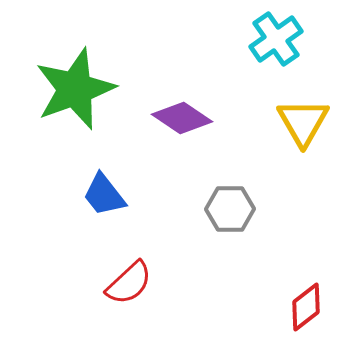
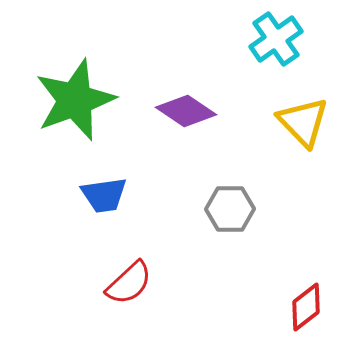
green star: moved 11 px down
purple diamond: moved 4 px right, 7 px up
yellow triangle: rotated 14 degrees counterclockwise
blue trapezoid: rotated 60 degrees counterclockwise
